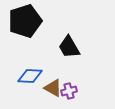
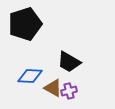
black pentagon: moved 3 px down
black trapezoid: moved 15 px down; rotated 30 degrees counterclockwise
